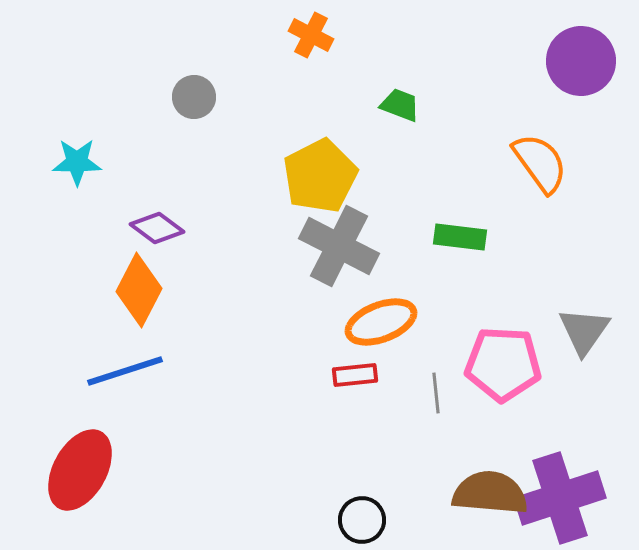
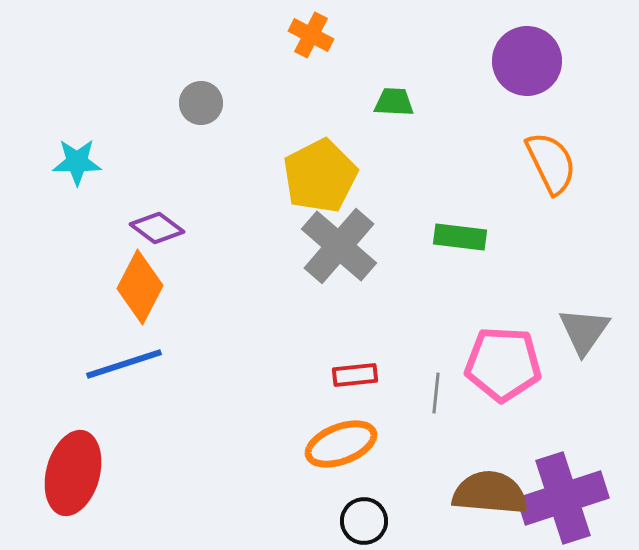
purple circle: moved 54 px left
gray circle: moved 7 px right, 6 px down
green trapezoid: moved 6 px left, 3 px up; rotated 18 degrees counterclockwise
orange semicircle: moved 11 px right; rotated 10 degrees clockwise
gray cross: rotated 14 degrees clockwise
orange diamond: moved 1 px right, 3 px up
orange ellipse: moved 40 px left, 122 px down
blue line: moved 1 px left, 7 px up
gray line: rotated 12 degrees clockwise
red ellipse: moved 7 px left, 3 px down; rotated 14 degrees counterclockwise
purple cross: moved 3 px right
black circle: moved 2 px right, 1 px down
